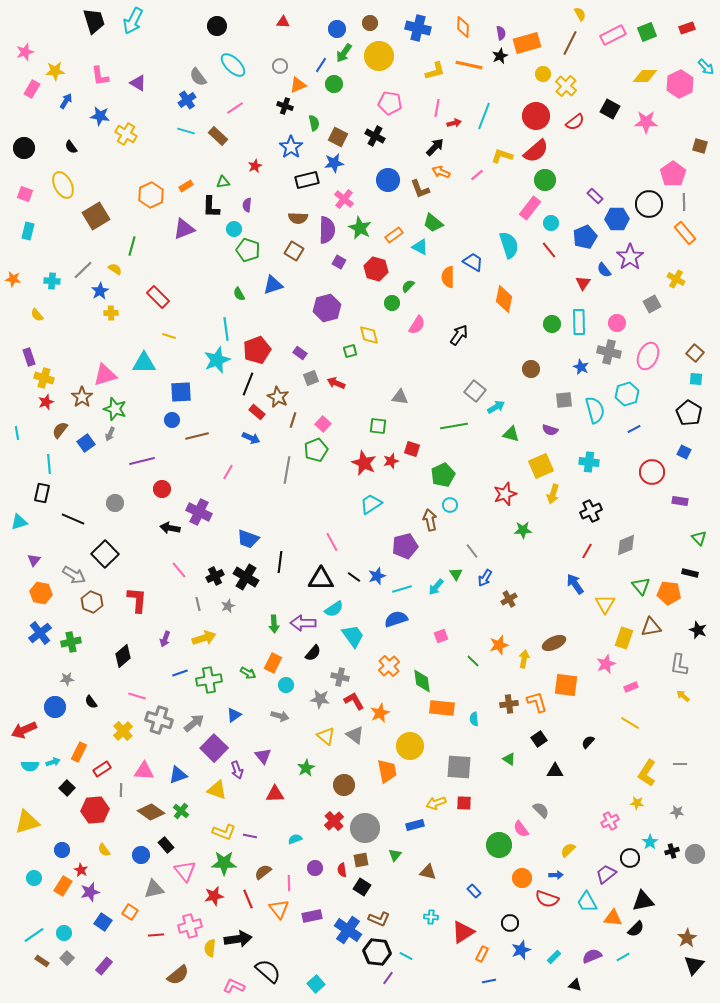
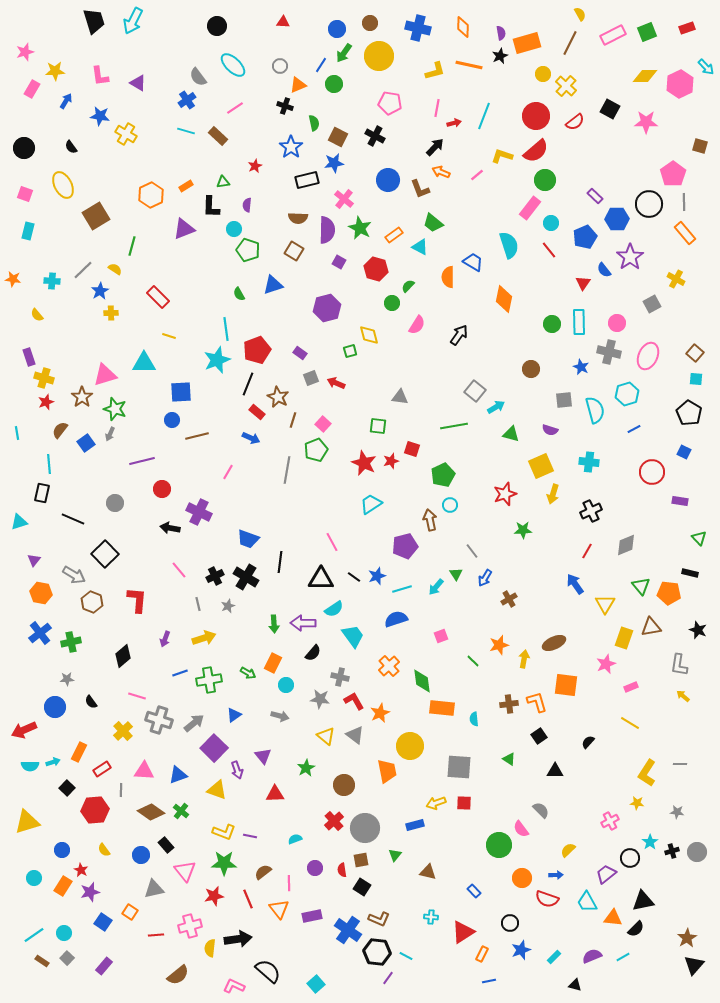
black square at (539, 739): moved 3 px up
gray circle at (695, 854): moved 2 px right, 2 px up
